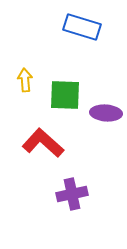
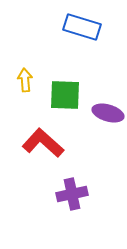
purple ellipse: moved 2 px right; rotated 12 degrees clockwise
